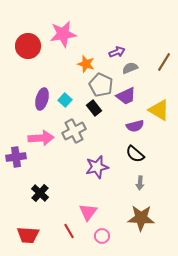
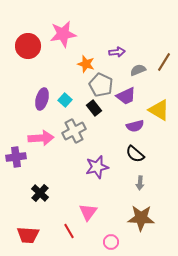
purple arrow: rotated 14 degrees clockwise
gray semicircle: moved 8 px right, 2 px down
pink circle: moved 9 px right, 6 px down
